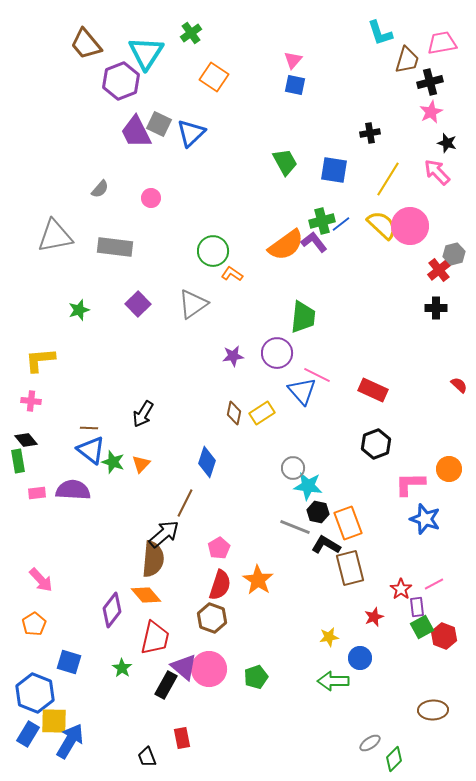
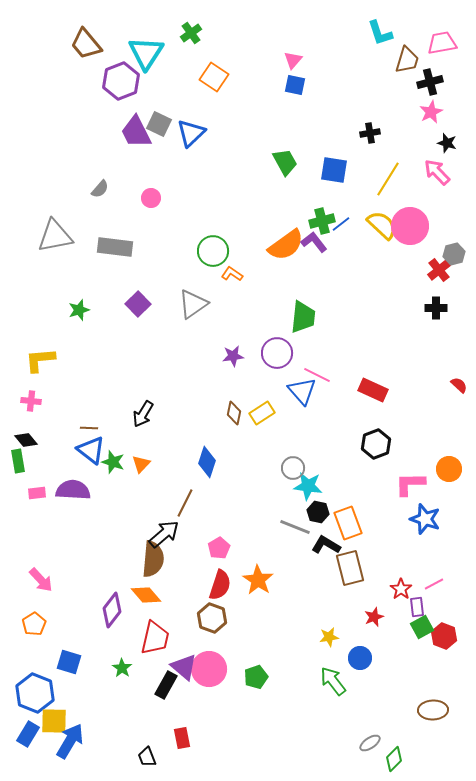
green arrow at (333, 681): rotated 52 degrees clockwise
